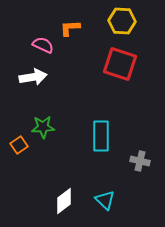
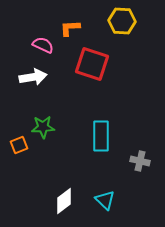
red square: moved 28 px left
orange square: rotated 12 degrees clockwise
